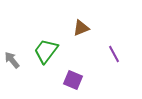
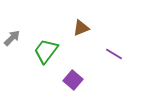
purple line: rotated 30 degrees counterclockwise
gray arrow: moved 22 px up; rotated 84 degrees clockwise
purple square: rotated 18 degrees clockwise
